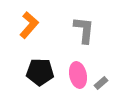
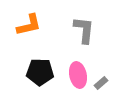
orange L-shape: rotated 36 degrees clockwise
